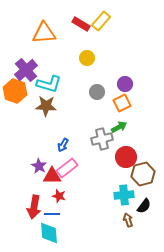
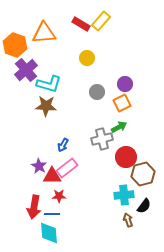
orange hexagon: moved 46 px up
red star: rotated 16 degrees counterclockwise
